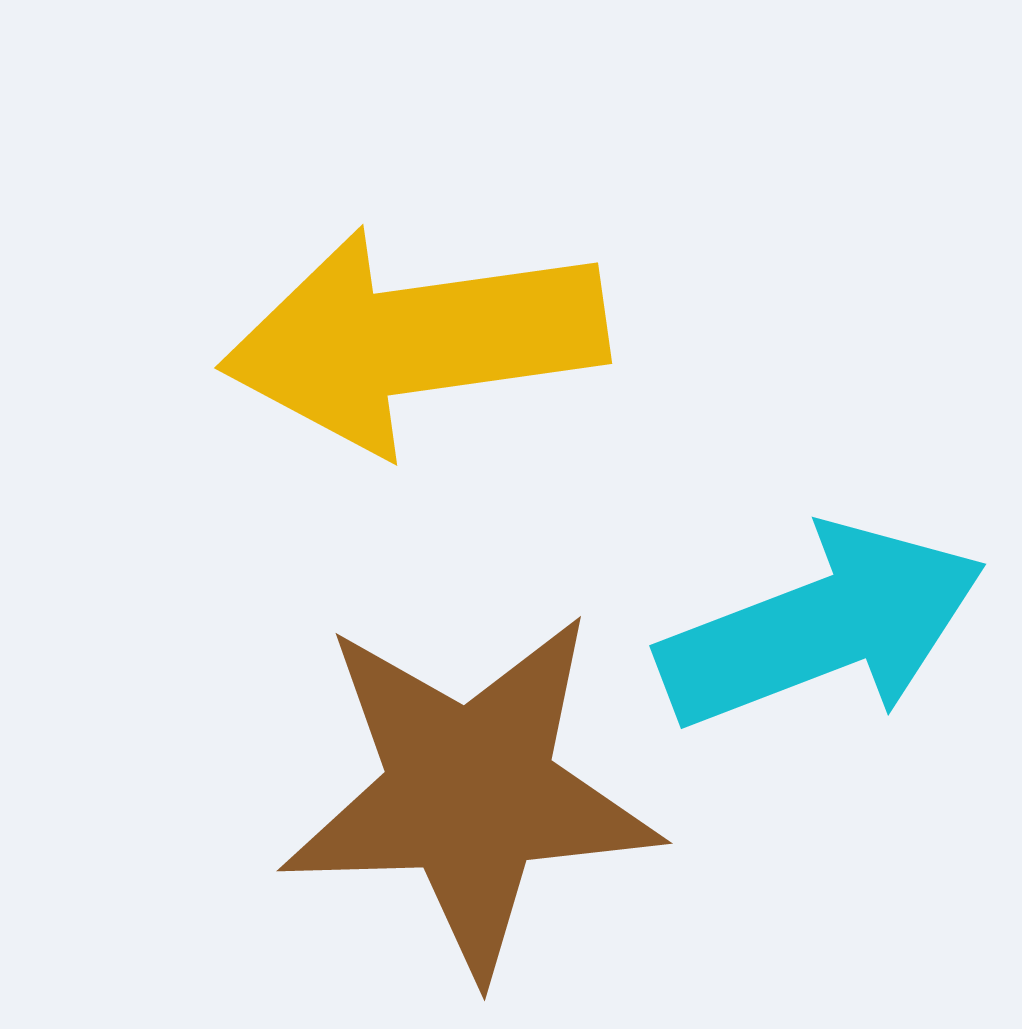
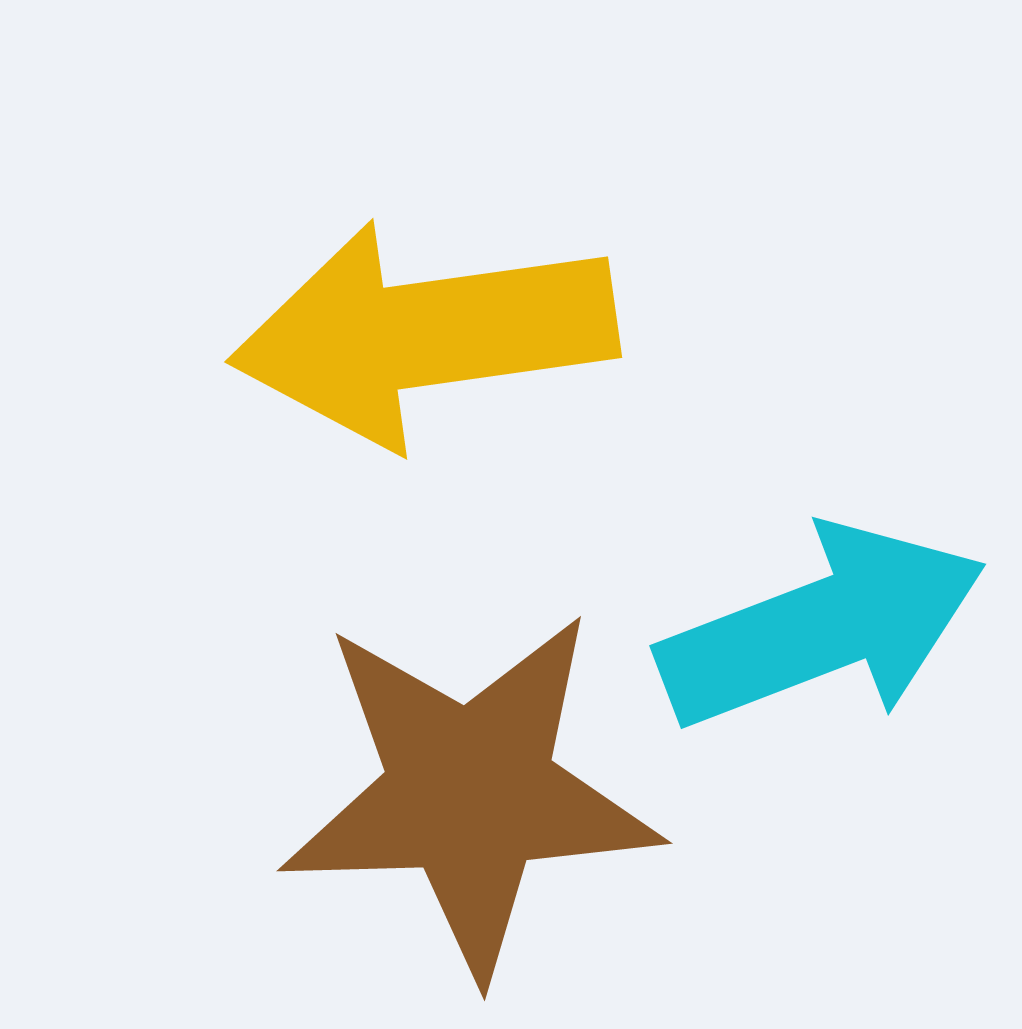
yellow arrow: moved 10 px right, 6 px up
